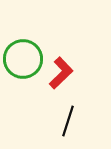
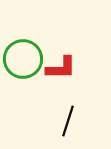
red L-shape: moved 5 px up; rotated 44 degrees clockwise
